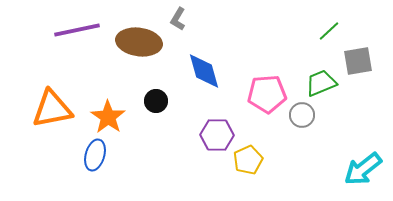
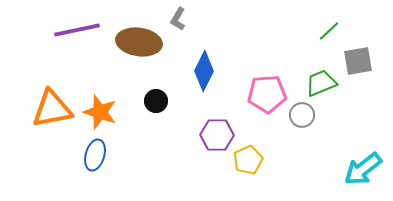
blue diamond: rotated 42 degrees clockwise
orange star: moved 8 px left, 5 px up; rotated 16 degrees counterclockwise
